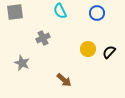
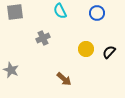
yellow circle: moved 2 px left
gray star: moved 11 px left, 7 px down
brown arrow: moved 1 px up
